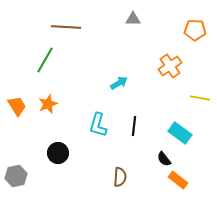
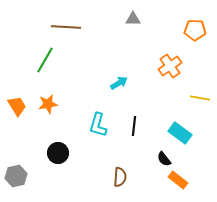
orange star: rotated 12 degrees clockwise
